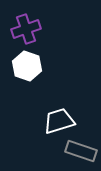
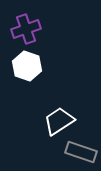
white trapezoid: rotated 16 degrees counterclockwise
gray rectangle: moved 1 px down
